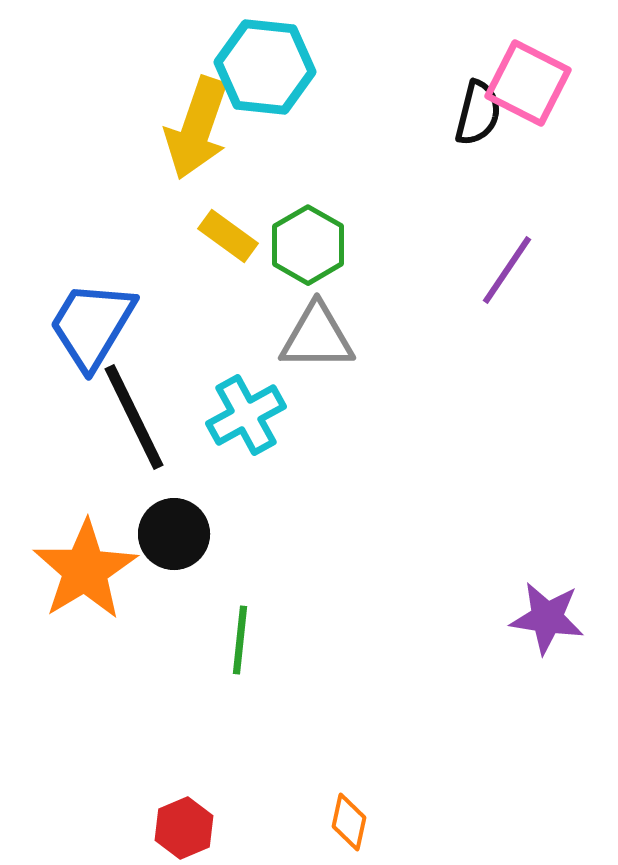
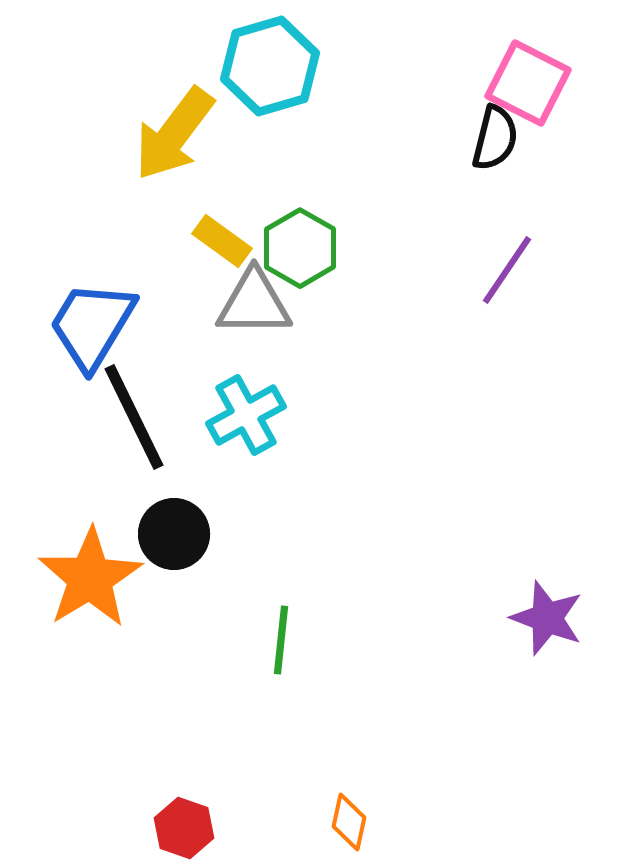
cyan hexagon: moved 5 px right, 1 px up; rotated 22 degrees counterclockwise
black semicircle: moved 17 px right, 25 px down
yellow arrow: moved 23 px left, 6 px down; rotated 18 degrees clockwise
yellow rectangle: moved 6 px left, 5 px down
green hexagon: moved 8 px left, 3 px down
gray triangle: moved 63 px left, 34 px up
orange star: moved 5 px right, 8 px down
purple star: rotated 12 degrees clockwise
green line: moved 41 px right
red hexagon: rotated 18 degrees counterclockwise
